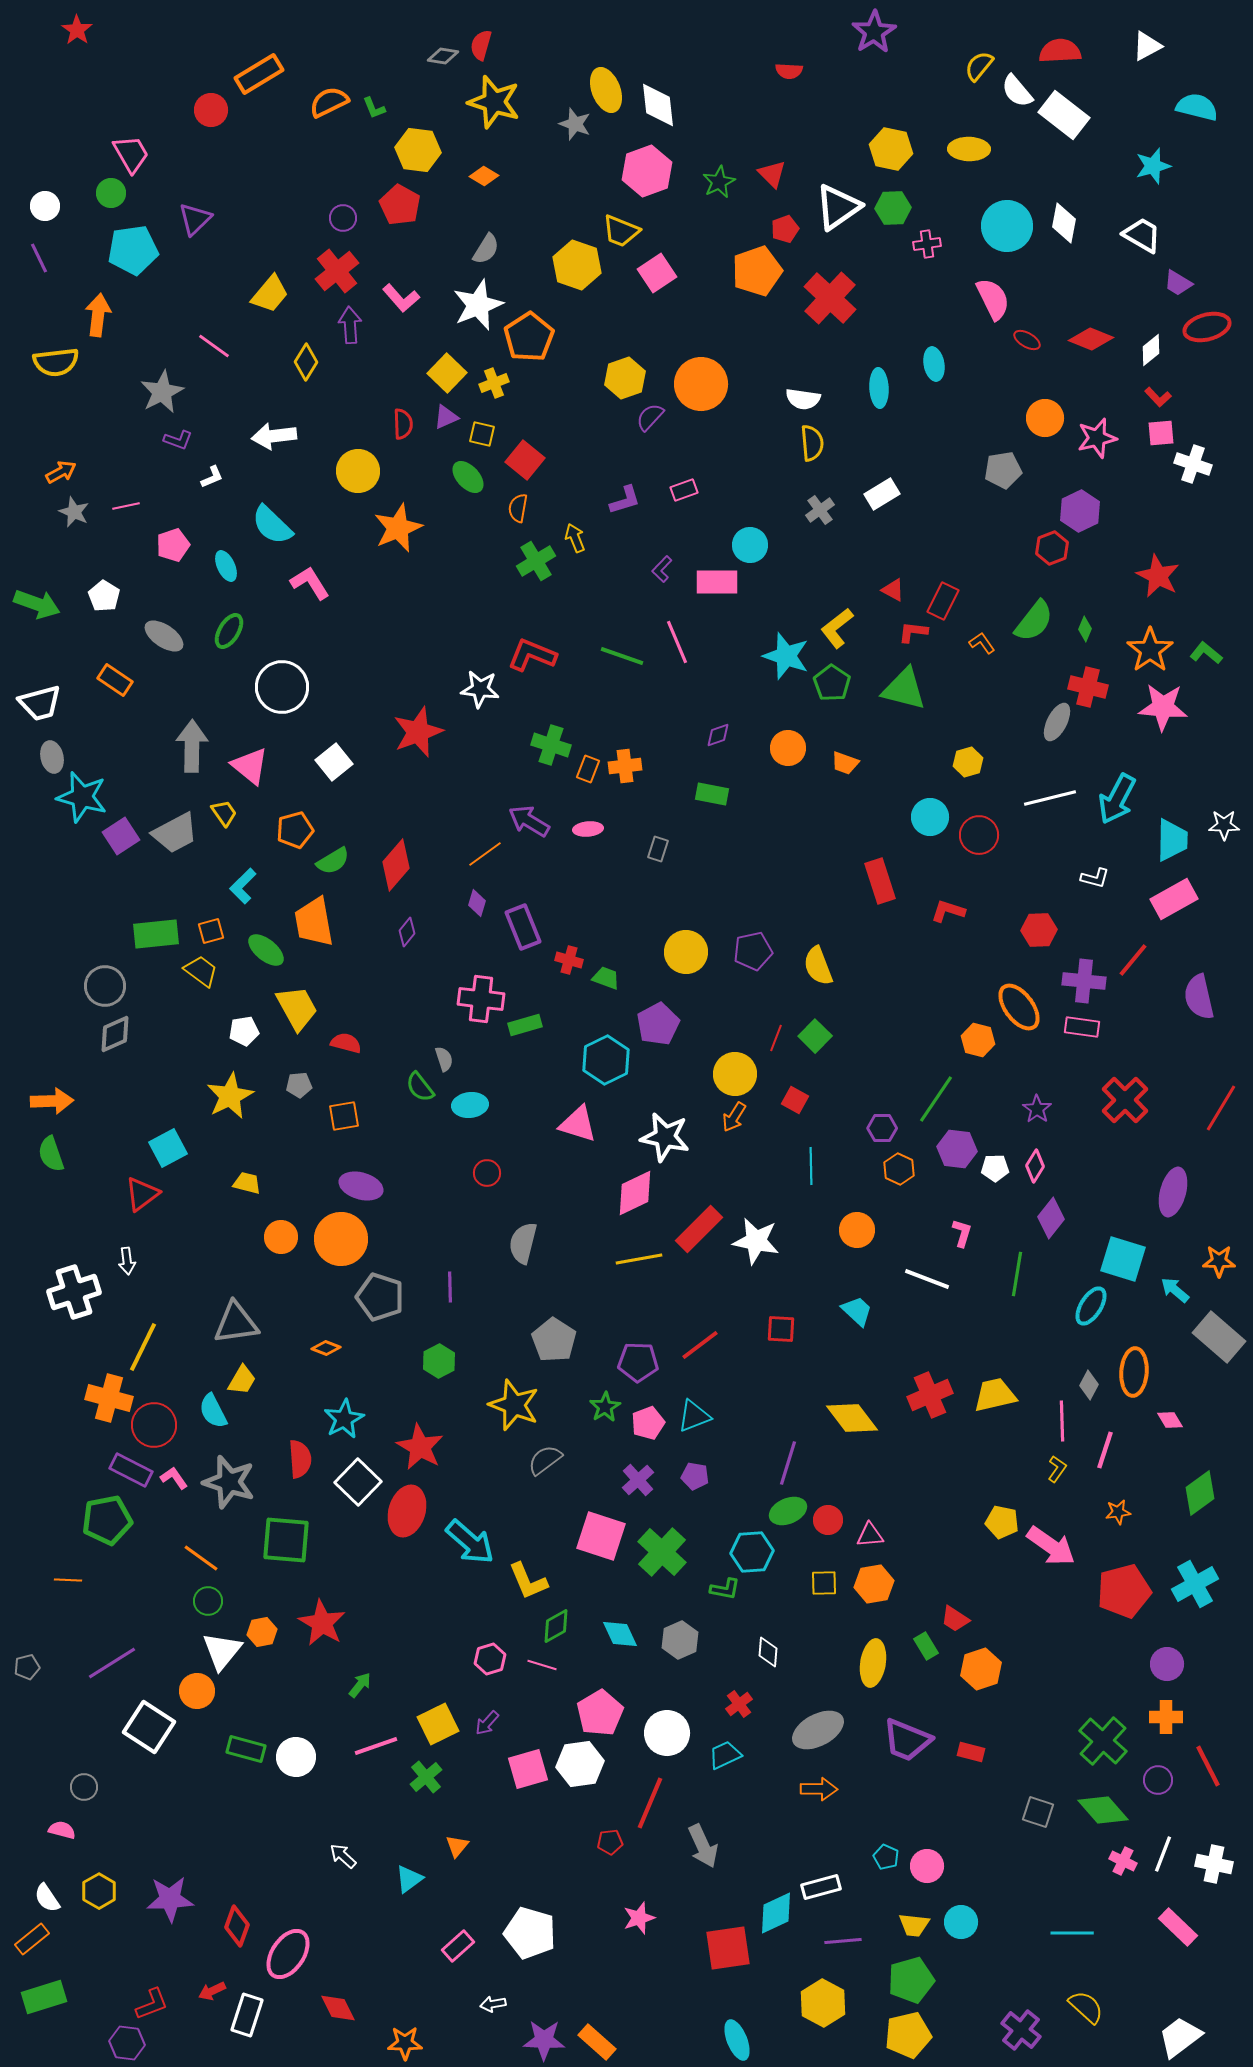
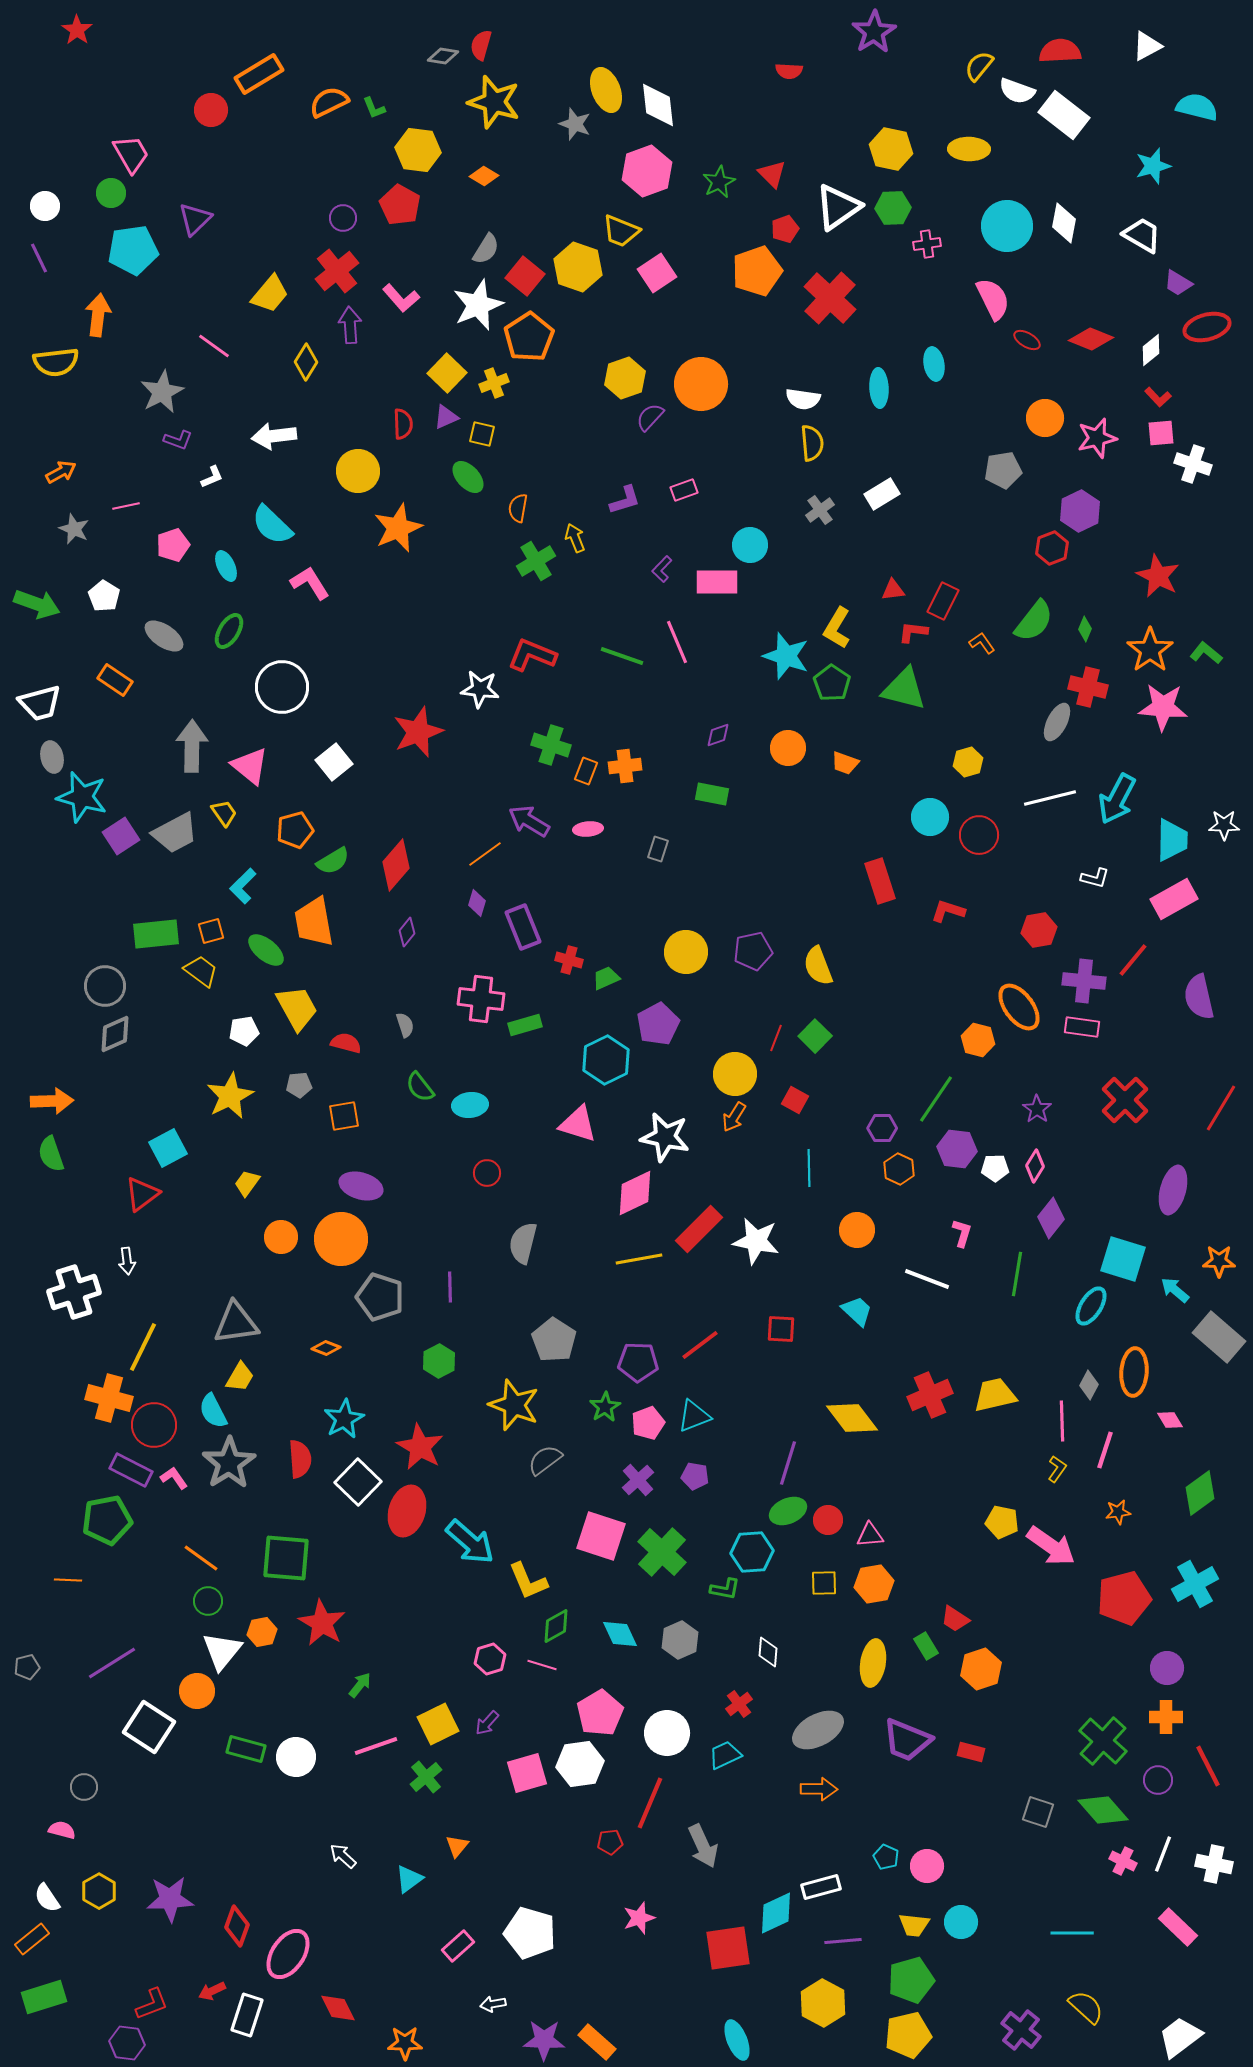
white semicircle at (1017, 91): rotated 30 degrees counterclockwise
yellow hexagon at (577, 265): moved 1 px right, 2 px down
red square at (525, 460): moved 184 px up
gray star at (74, 512): moved 17 px down
red triangle at (893, 590): rotated 35 degrees counterclockwise
yellow L-shape at (837, 628): rotated 21 degrees counterclockwise
orange rectangle at (588, 769): moved 2 px left, 2 px down
red hexagon at (1039, 930): rotated 8 degrees counterclockwise
green trapezoid at (606, 978): rotated 44 degrees counterclockwise
gray semicircle at (444, 1059): moved 39 px left, 34 px up
cyan line at (811, 1166): moved 2 px left, 2 px down
yellow trapezoid at (247, 1183): rotated 68 degrees counterclockwise
purple ellipse at (1173, 1192): moved 2 px up
yellow trapezoid at (242, 1380): moved 2 px left, 3 px up
gray star at (229, 1482): moved 19 px up; rotated 22 degrees clockwise
green square at (286, 1540): moved 18 px down
red pentagon at (1124, 1591): moved 7 px down
purple circle at (1167, 1664): moved 4 px down
pink square at (528, 1769): moved 1 px left, 4 px down
